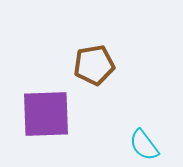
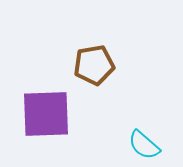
cyan semicircle: rotated 12 degrees counterclockwise
